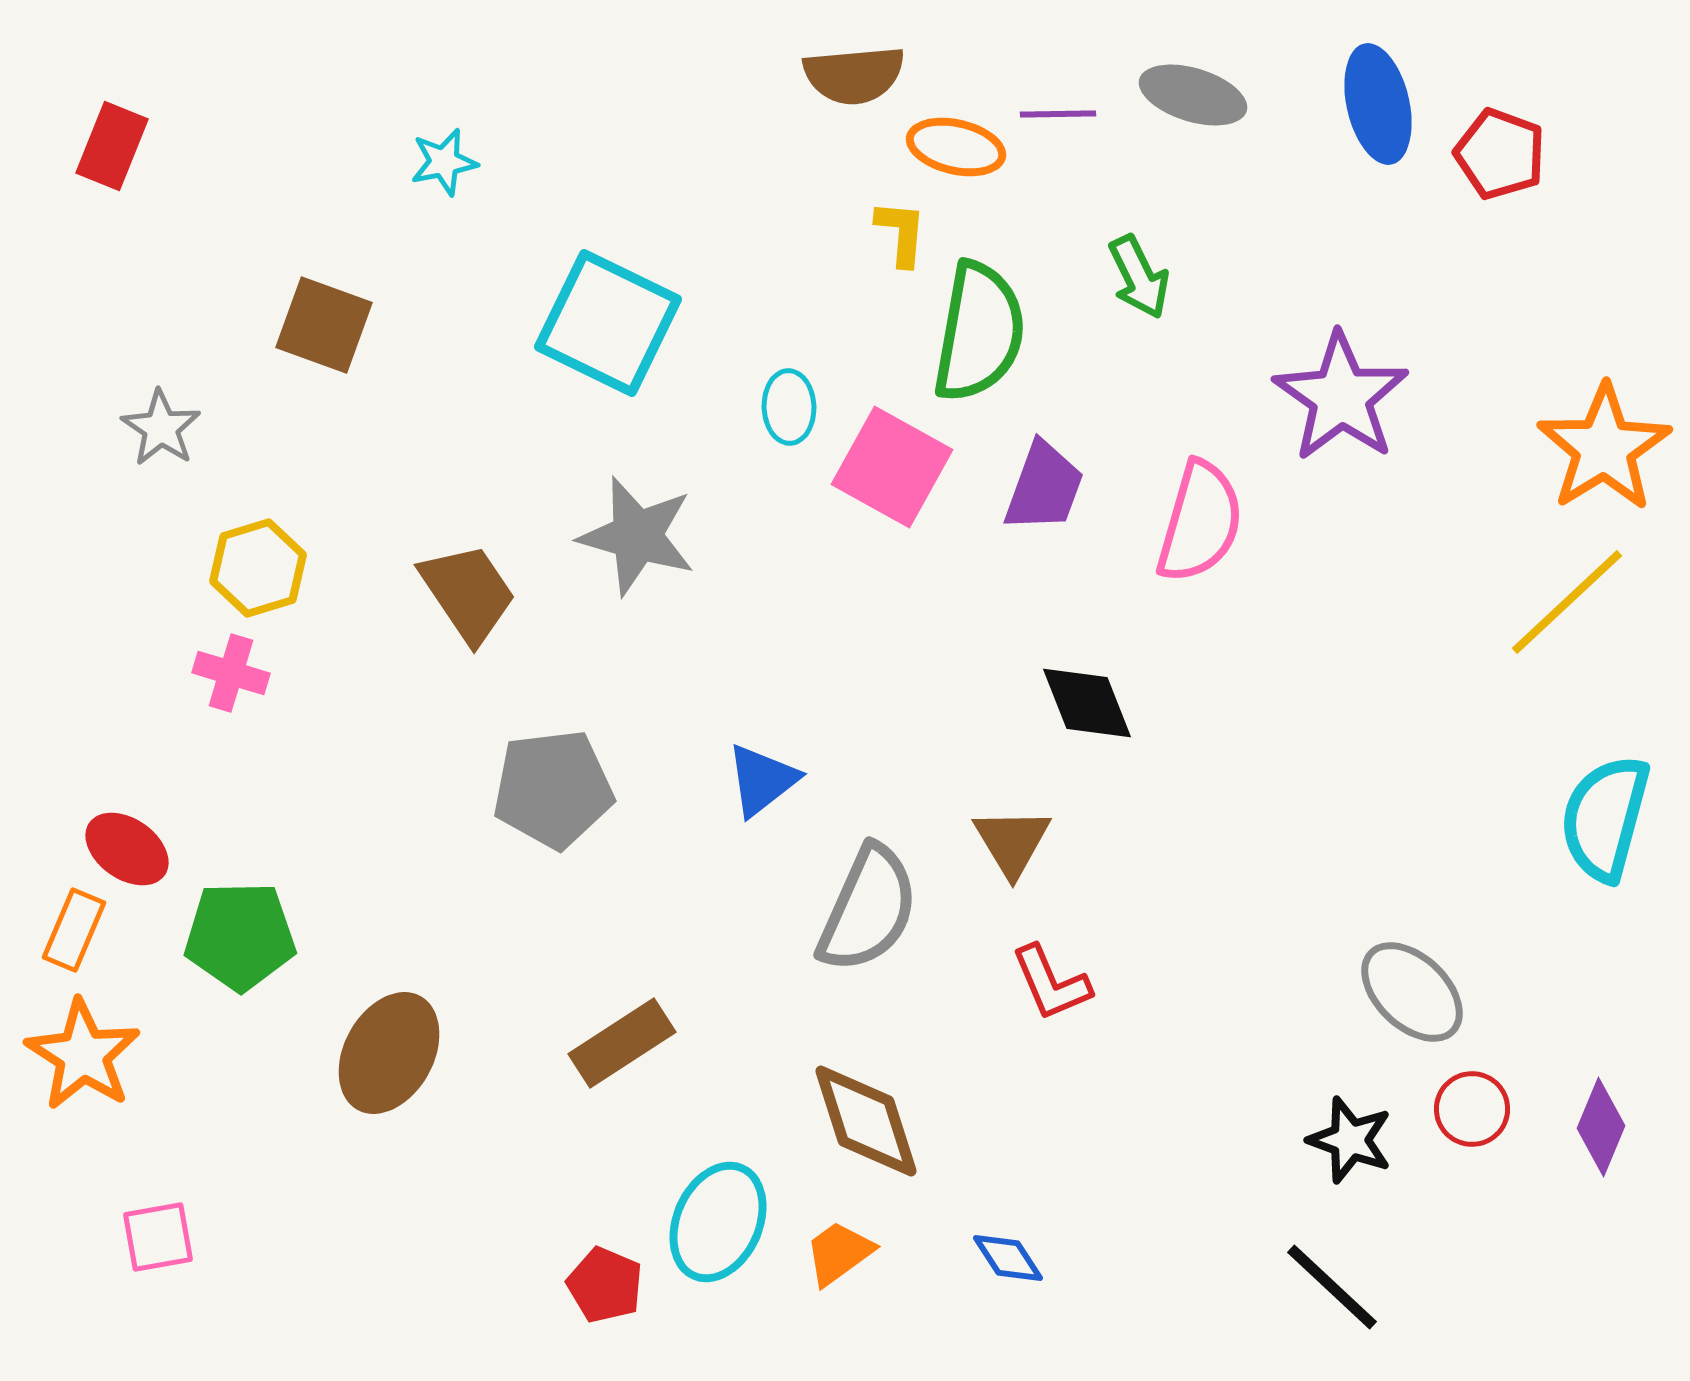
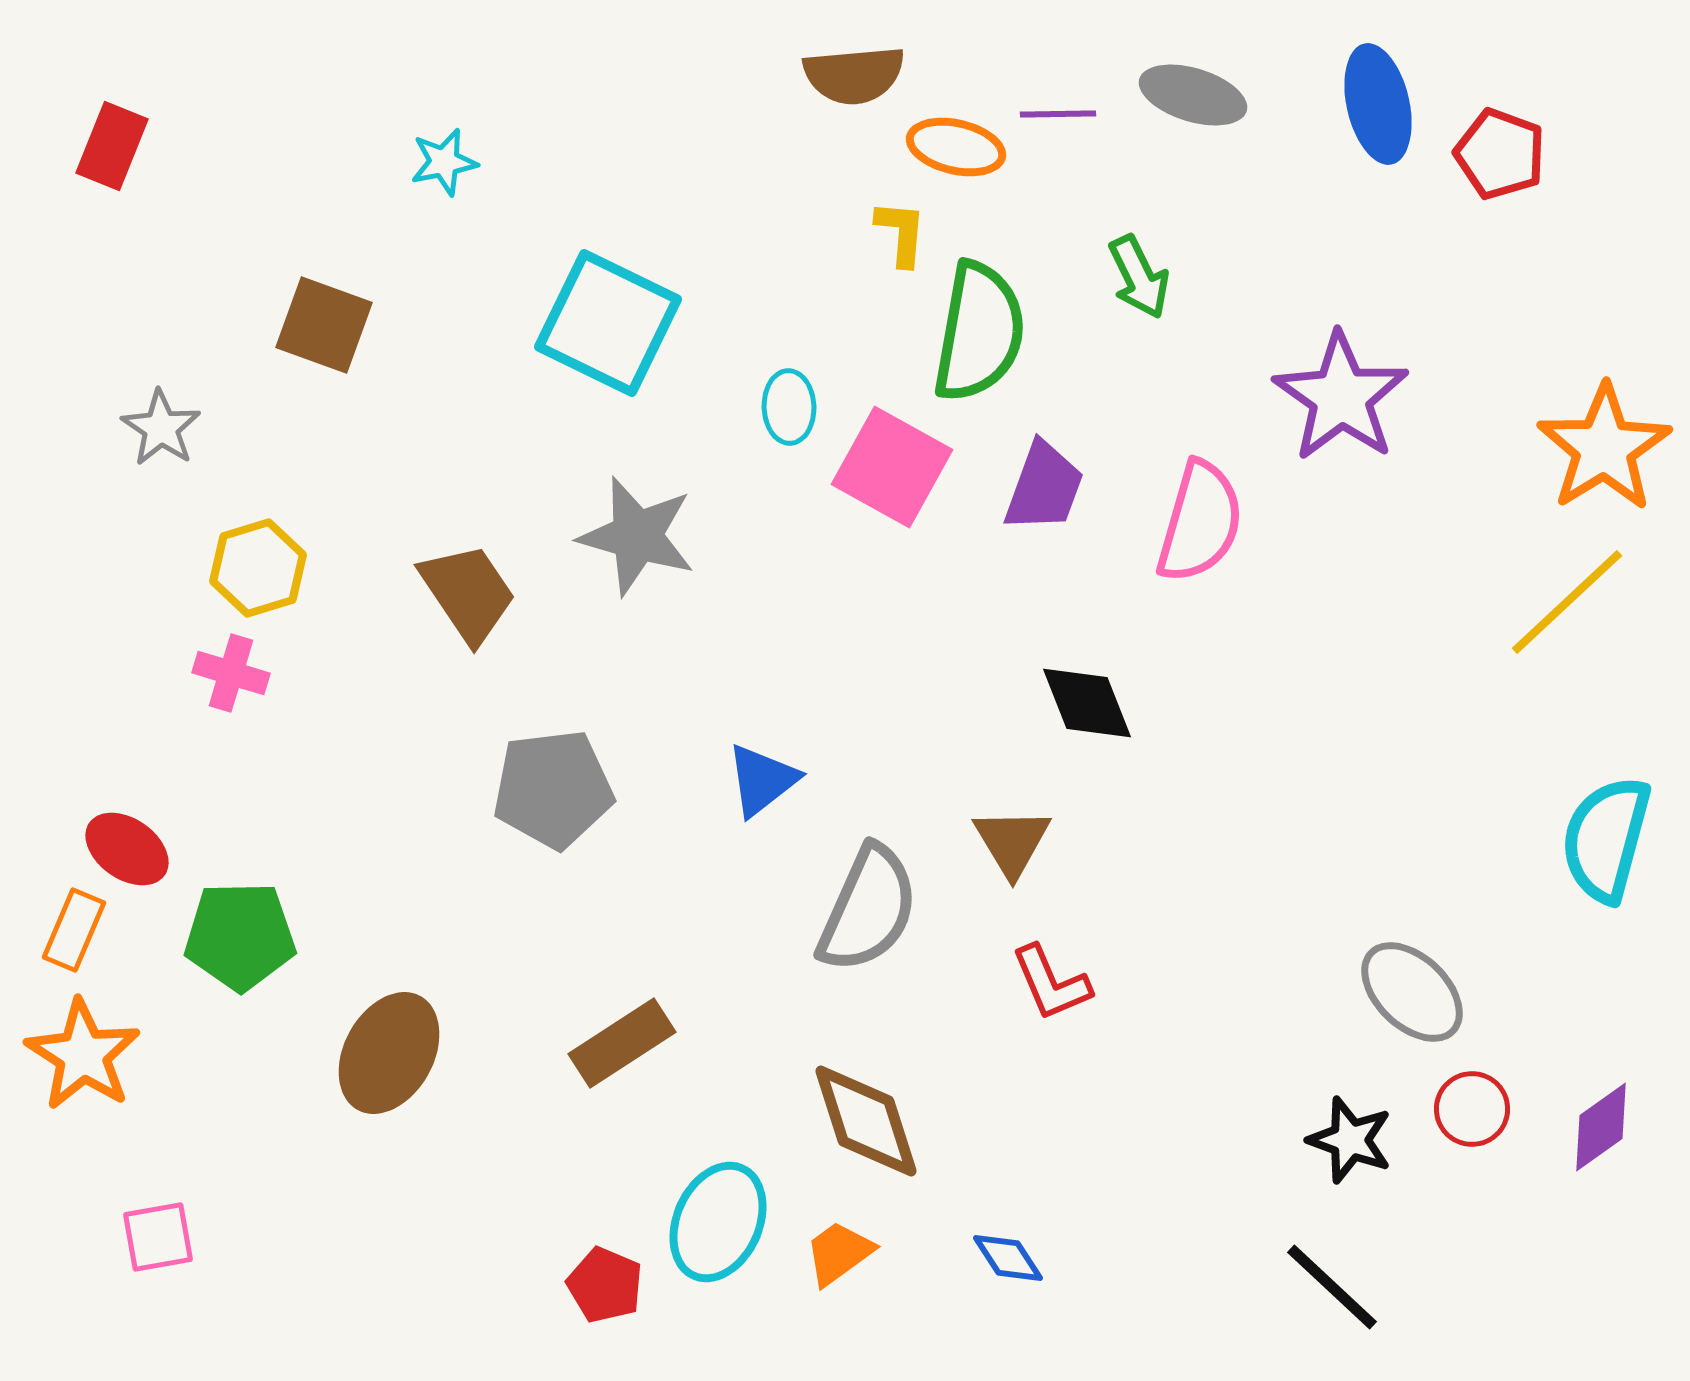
cyan semicircle at (1605, 818): moved 1 px right, 21 px down
purple diamond at (1601, 1127): rotated 32 degrees clockwise
